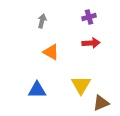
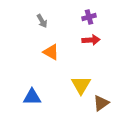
gray arrow: rotated 136 degrees clockwise
red arrow: moved 3 px up
blue triangle: moved 5 px left, 7 px down
brown triangle: rotated 12 degrees counterclockwise
